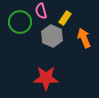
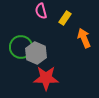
green circle: moved 1 px right, 25 px down
gray hexagon: moved 16 px left, 17 px down
